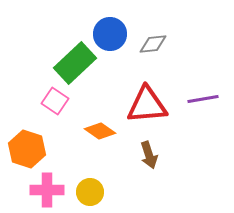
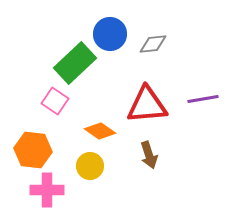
orange hexagon: moved 6 px right, 1 px down; rotated 12 degrees counterclockwise
yellow circle: moved 26 px up
